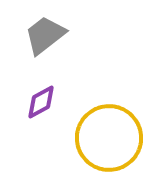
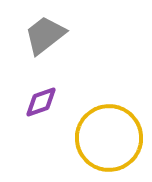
purple diamond: rotated 9 degrees clockwise
